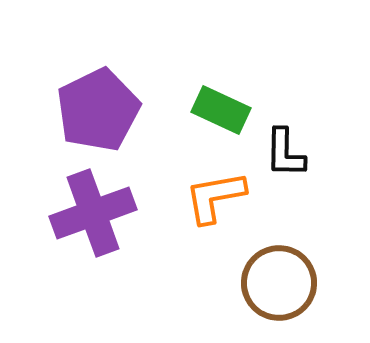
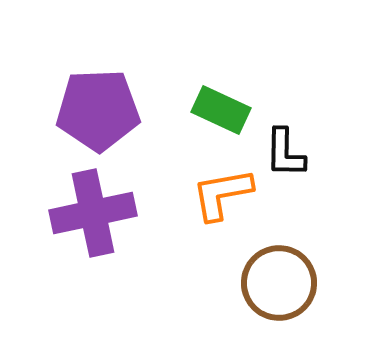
purple pentagon: rotated 24 degrees clockwise
orange L-shape: moved 7 px right, 3 px up
purple cross: rotated 8 degrees clockwise
